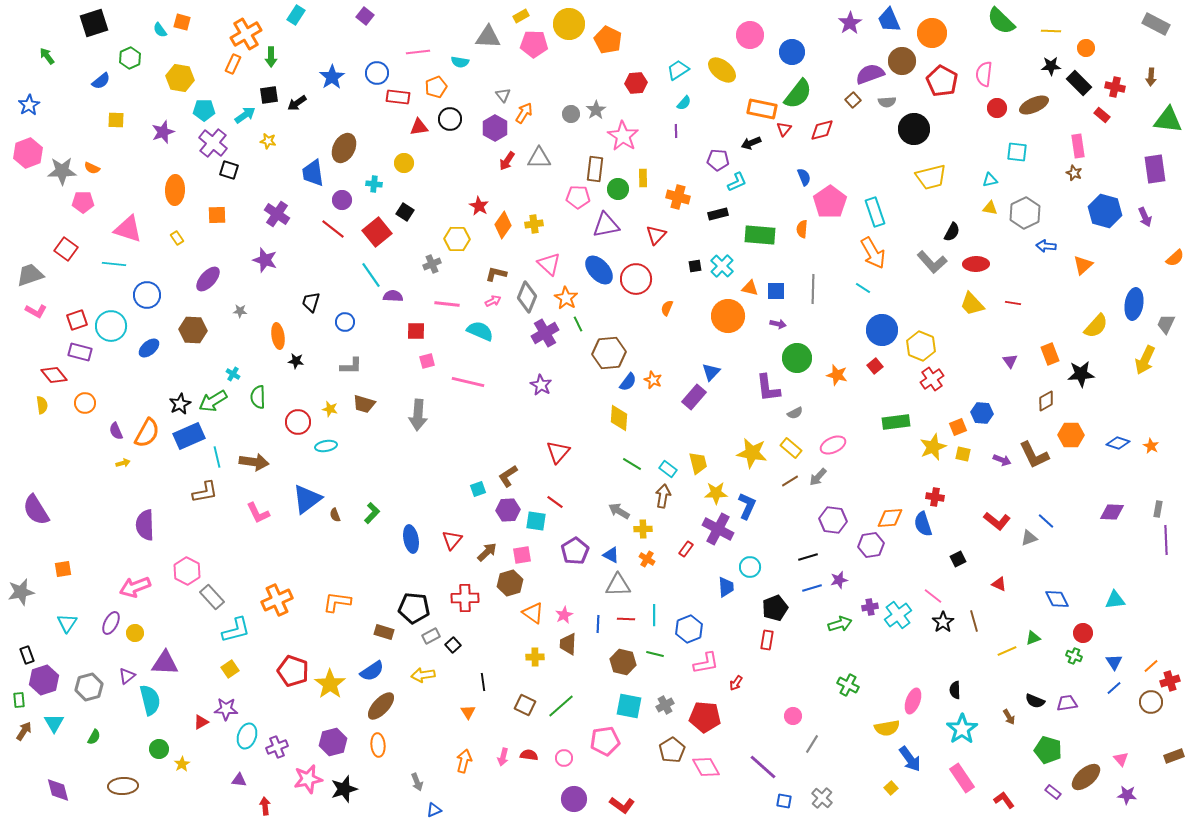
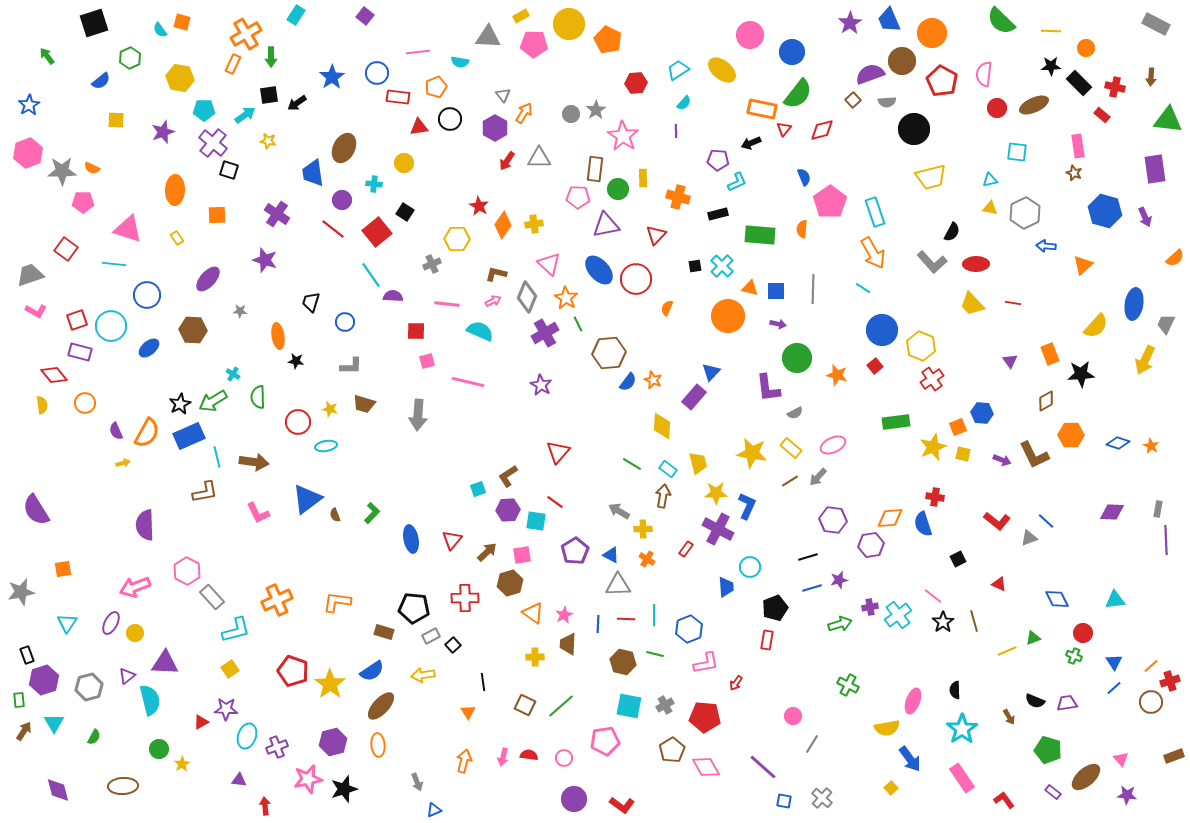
yellow diamond at (619, 418): moved 43 px right, 8 px down
